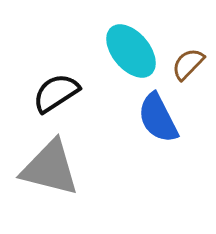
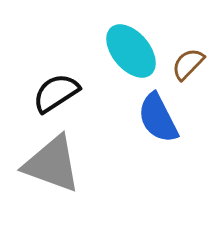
gray triangle: moved 2 px right, 4 px up; rotated 6 degrees clockwise
